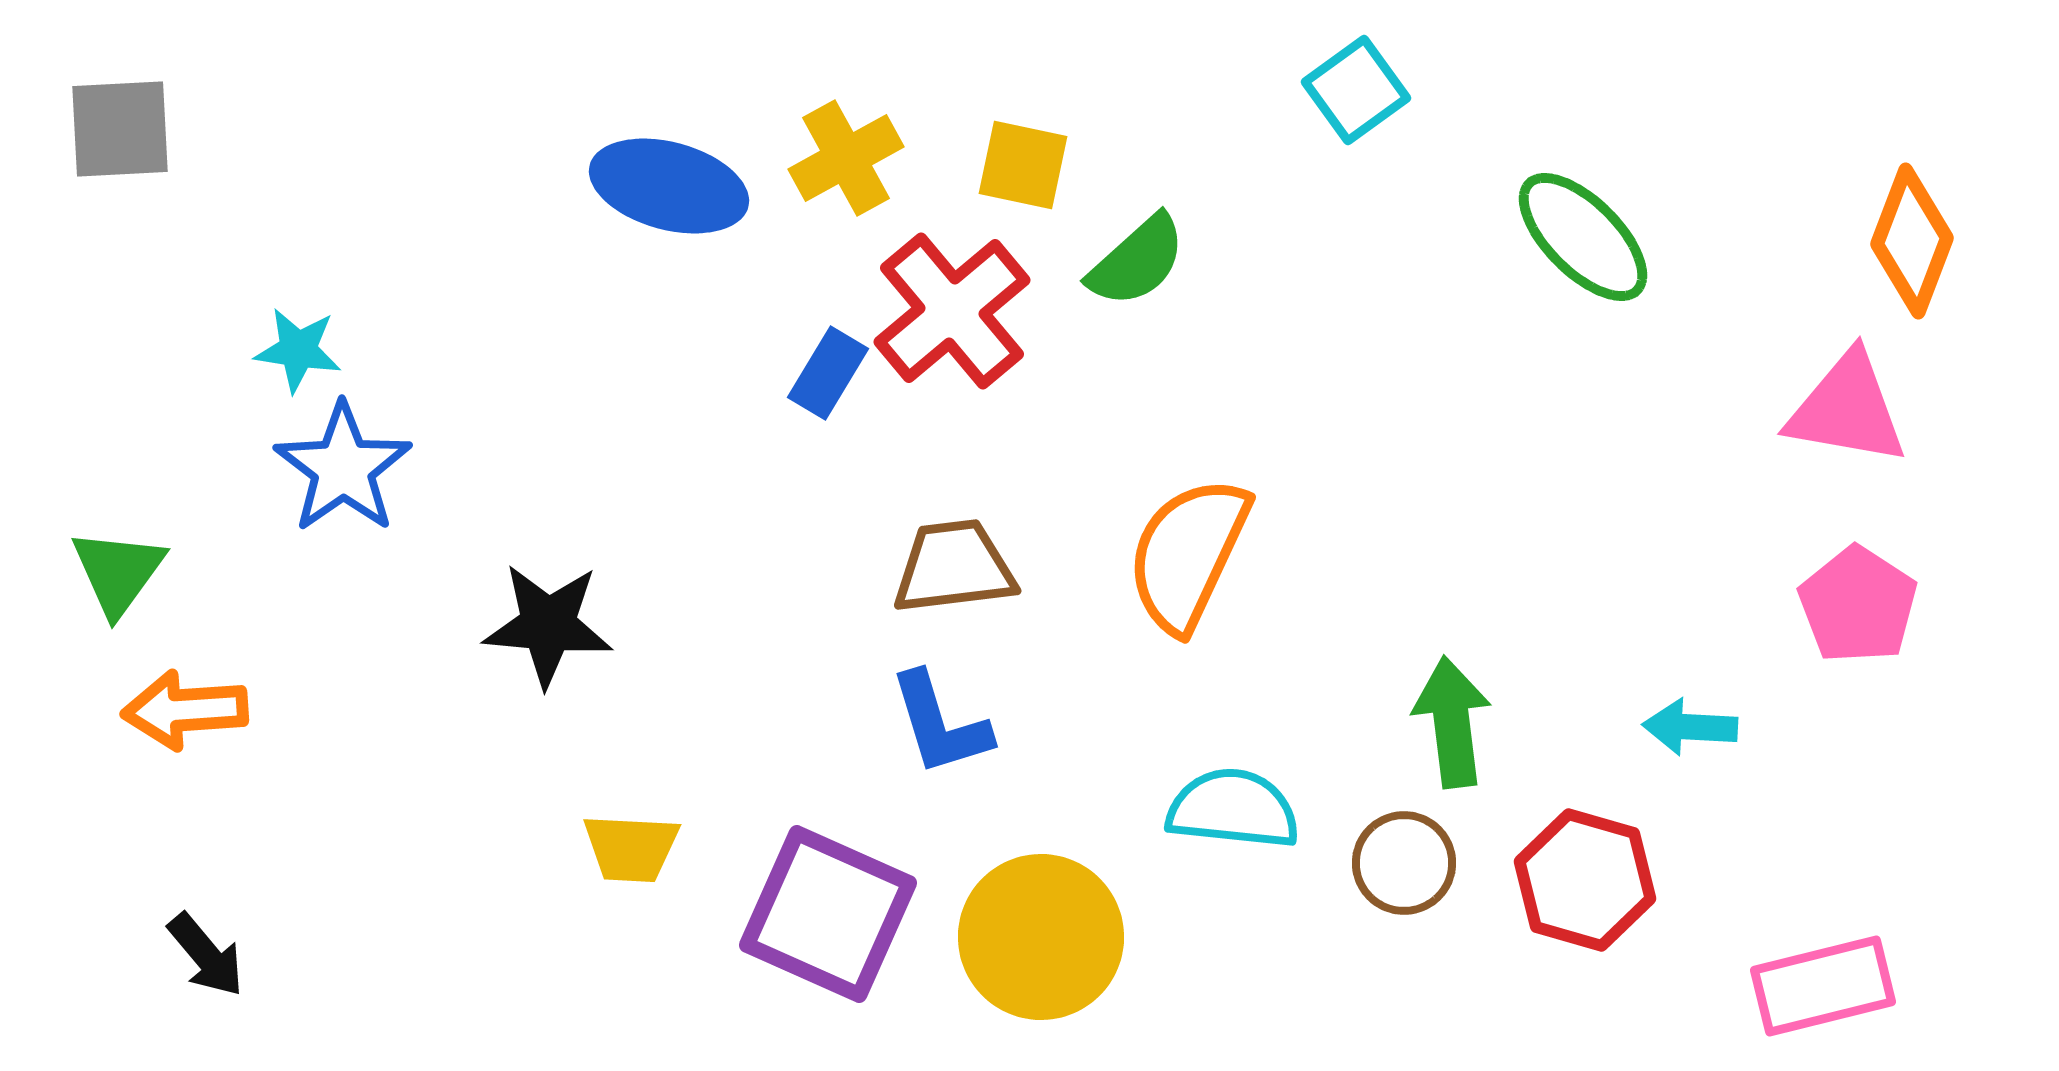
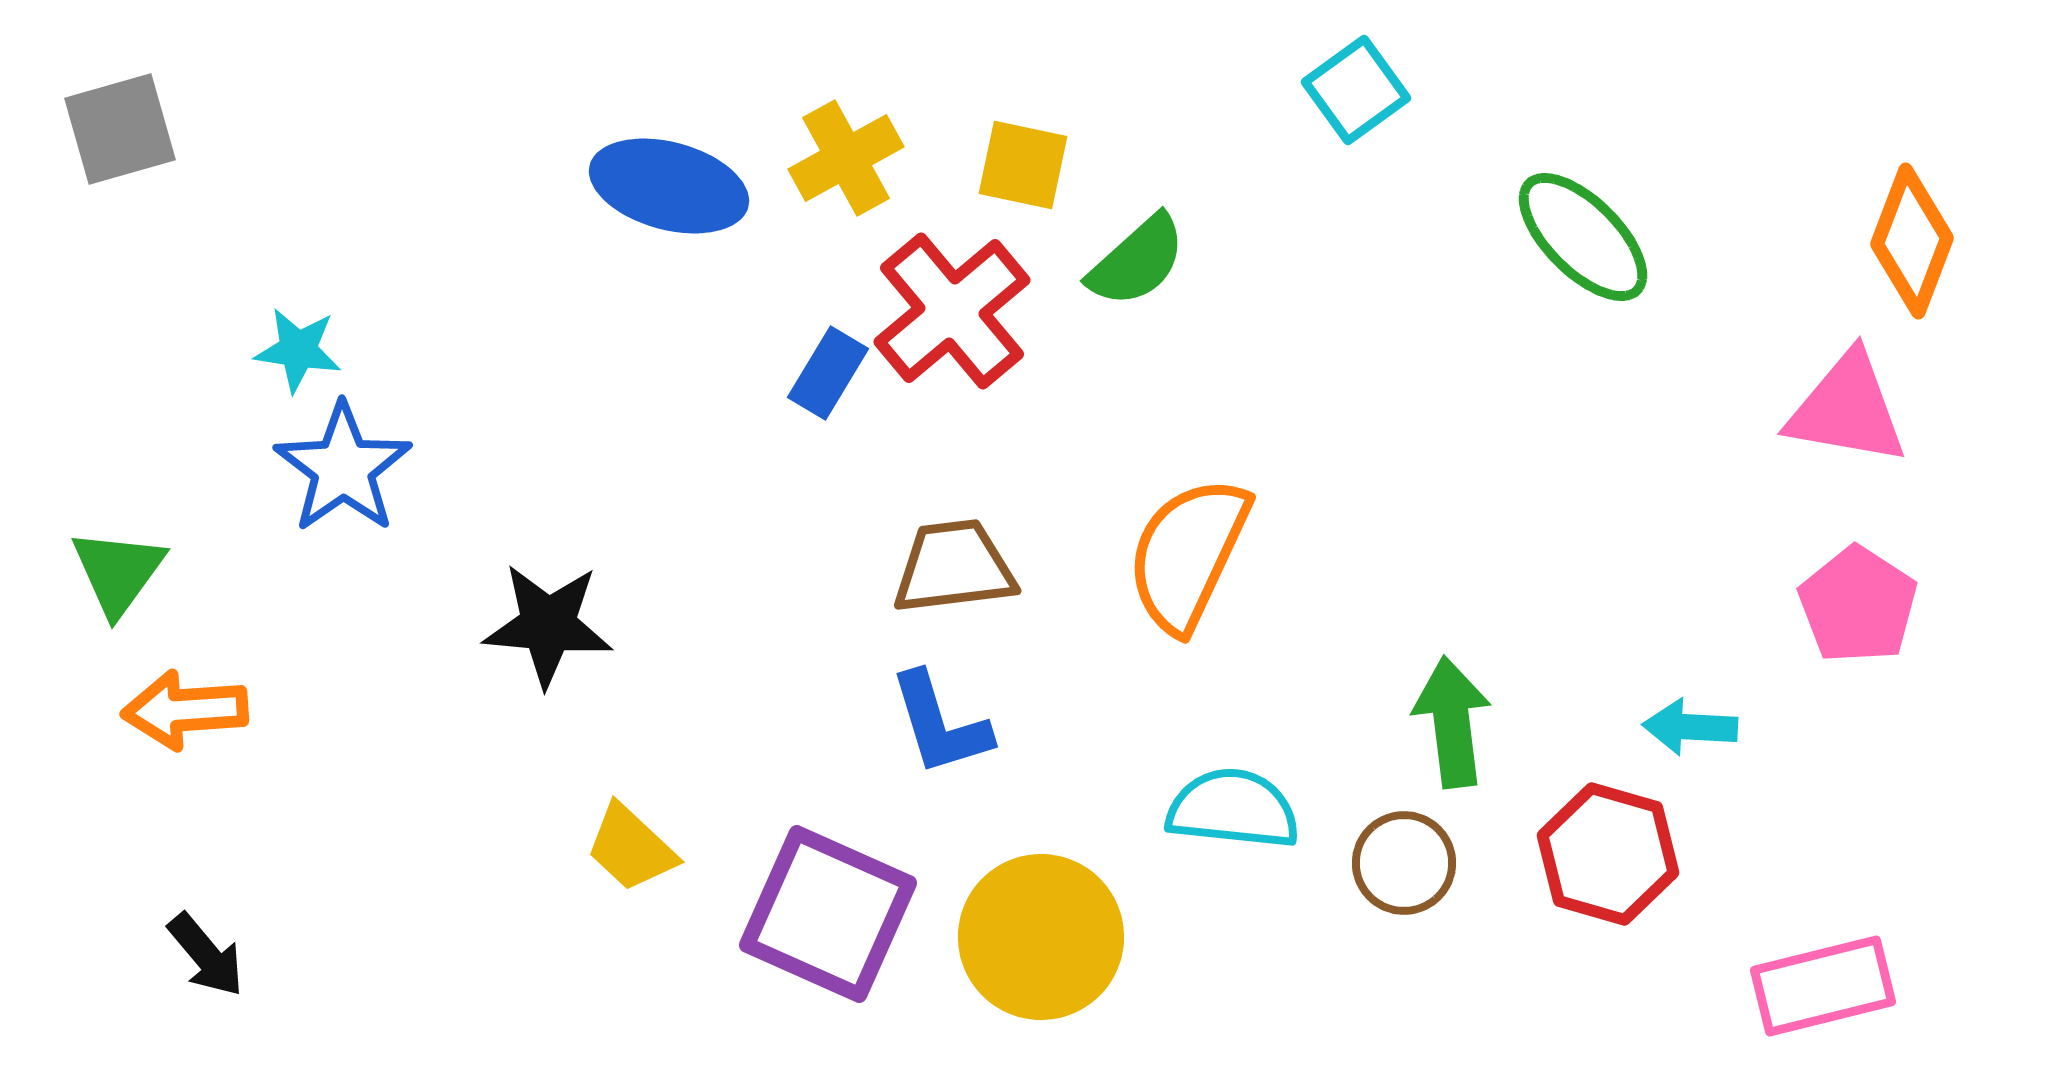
gray square: rotated 13 degrees counterclockwise
yellow trapezoid: rotated 40 degrees clockwise
red hexagon: moved 23 px right, 26 px up
